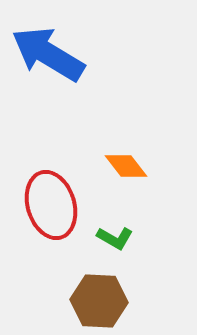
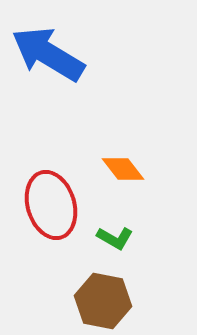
orange diamond: moved 3 px left, 3 px down
brown hexagon: moved 4 px right; rotated 8 degrees clockwise
